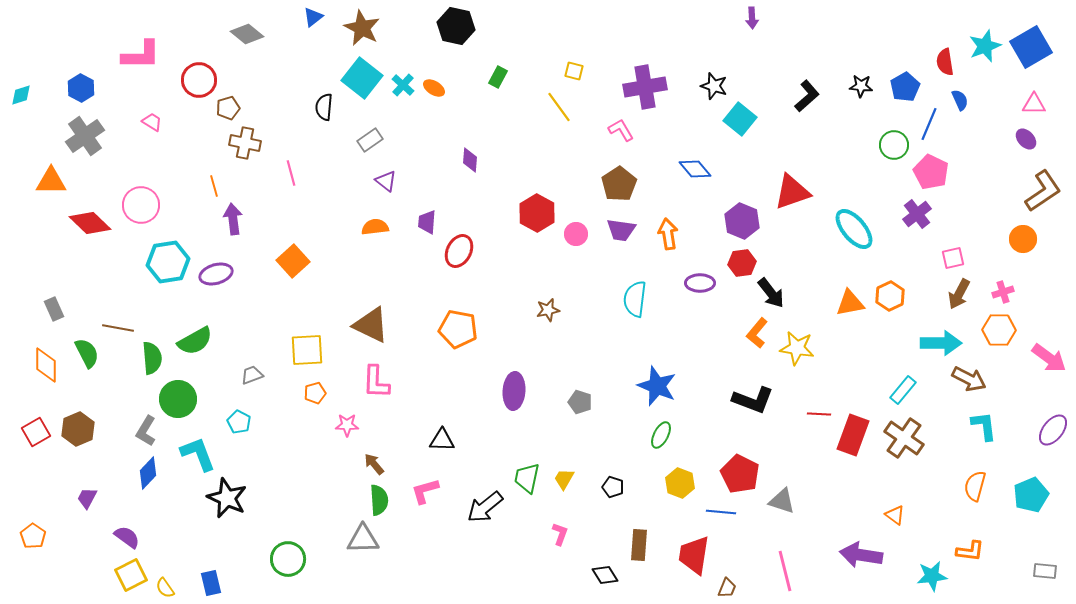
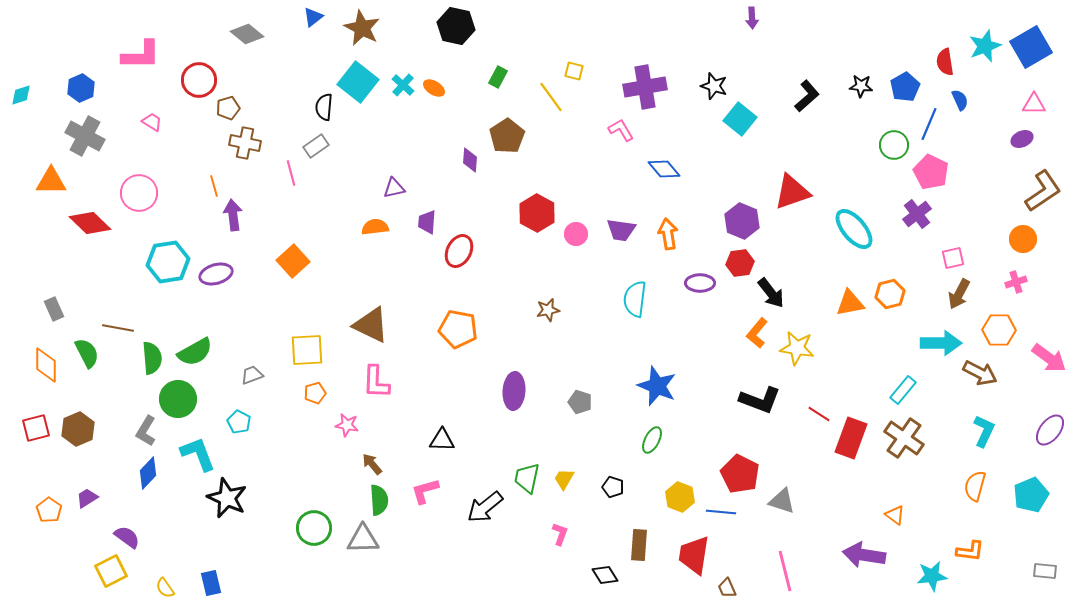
cyan square at (362, 78): moved 4 px left, 4 px down
blue hexagon at (81, 88): rotated 8 degrees clockwise
yellow line at (559, 107): moved 8 px left, 10 px up
gray cross at (85, 136): rotated 27 degrees counterclockwise
purple ellipse at (1026, 139): moved 4 px left; rotated 70 degrees counterclockwise
gray rectangle at (370, 140): moved 54 px left, 6 px down
blue diamond at (695, 169): moved 31 px left
purple triangle at (386, 181): moved 8 px right, 7 px down; rotated 50 degrees counterclockwise
brown pentagon at (619, 184): moved 112 px left, 48 px up
pink circle at (141, 205): moved 2 px left, 12 px up
purple arrow at (233, 219): moved 4 px up
red hexagon at (742, 263): moved 2 px left
pink cross at (1003, 292): moved 13 px right, 10 px up
orange hexagon at (890, 296): moved 2 px up; rotated 12 degrees clockwise
green semicircle at (195, 341): moved 11 px down
brown arrow at (969, 379): moved 11 px right, 6 px up
black L-shape at (753, 400): moved 7 px right
red line at (819, 414): rotated 30 degrees clockwise
pink star at (347, 425): rotated 10 degrees clockwise
cyan L-shape at (984, 426): moved 5 px down; rotated 32 degrees clockwise
purple ellipse at (1053, 430): moved 3 px left
red square at (36, 432): moved 4 px up; rotated 16 degrees clockwise
green ellipse at (661, 435): moved 9 px left, 5 px down
red rectangle at (853, 435): moved 2 px left, 3 px down
brown arrow at (374, 464): moved 2 px left
yellow hexagon at (680, 483): moved 14 px down
purple trapezoid at (87, 498): rotated 30 degrees clockwise
orange pentagon at (33, 536): moved 16 px right, 26 px up
purple arrow at (861, 555): moved 3 px right
green circle at (288, 559): moved 26 px right, 31 px up
yellow square at (131, 575): moved 20 px left, 4 px up
brown trapezoid at (727, 588): rotated 135 degrees clockwise
